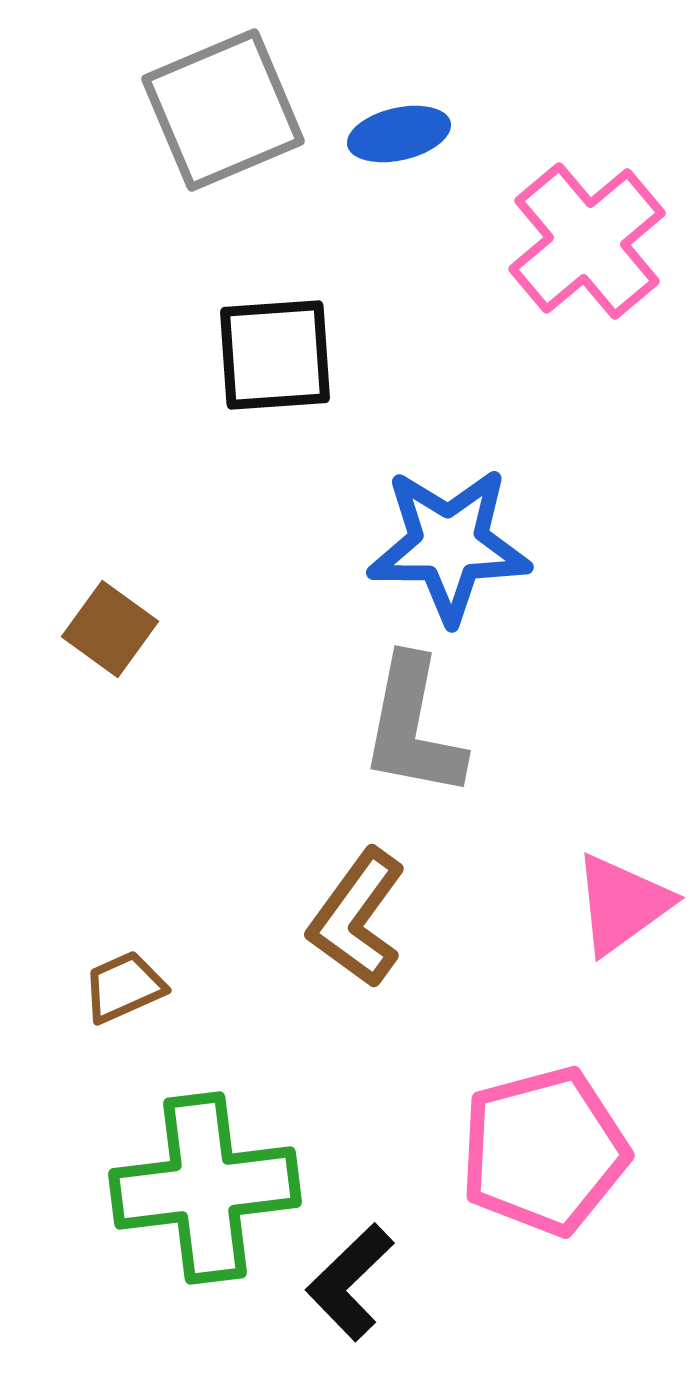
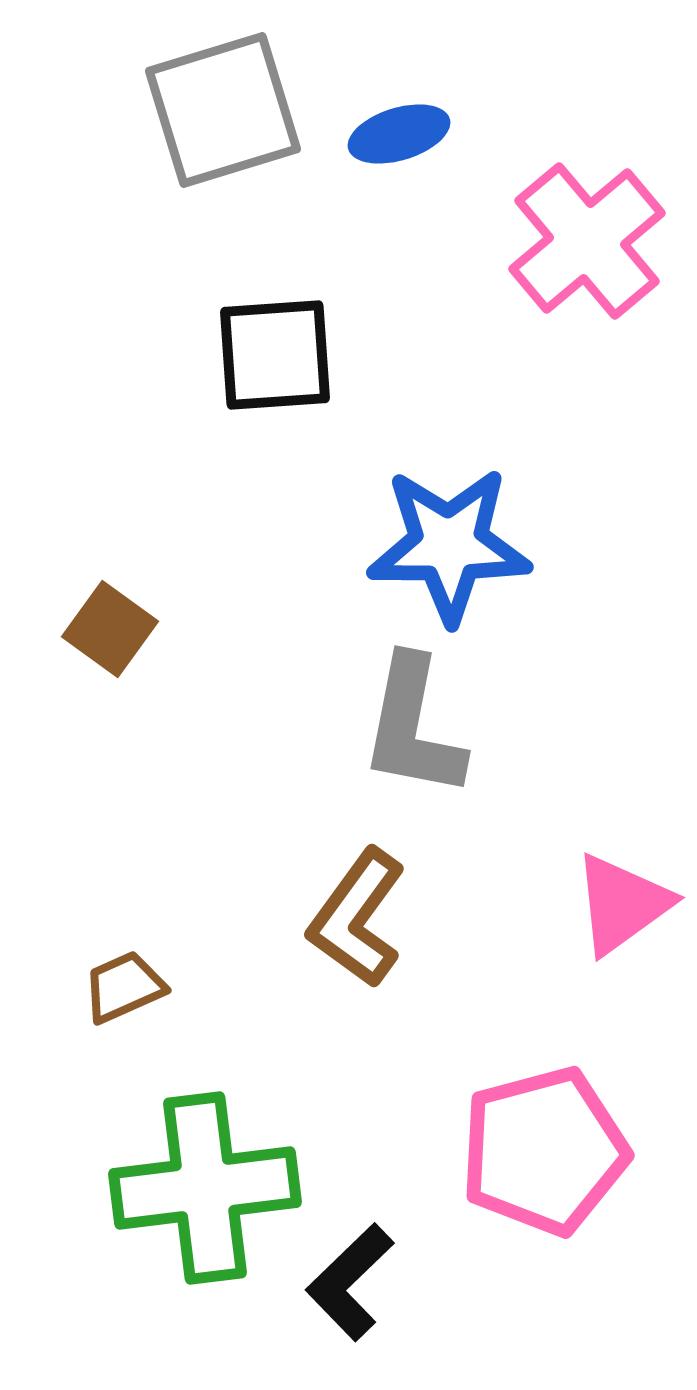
gray square: rotated 6 degrees clockwise
blue ellipse: rotated 4 degrees counterclockwise
